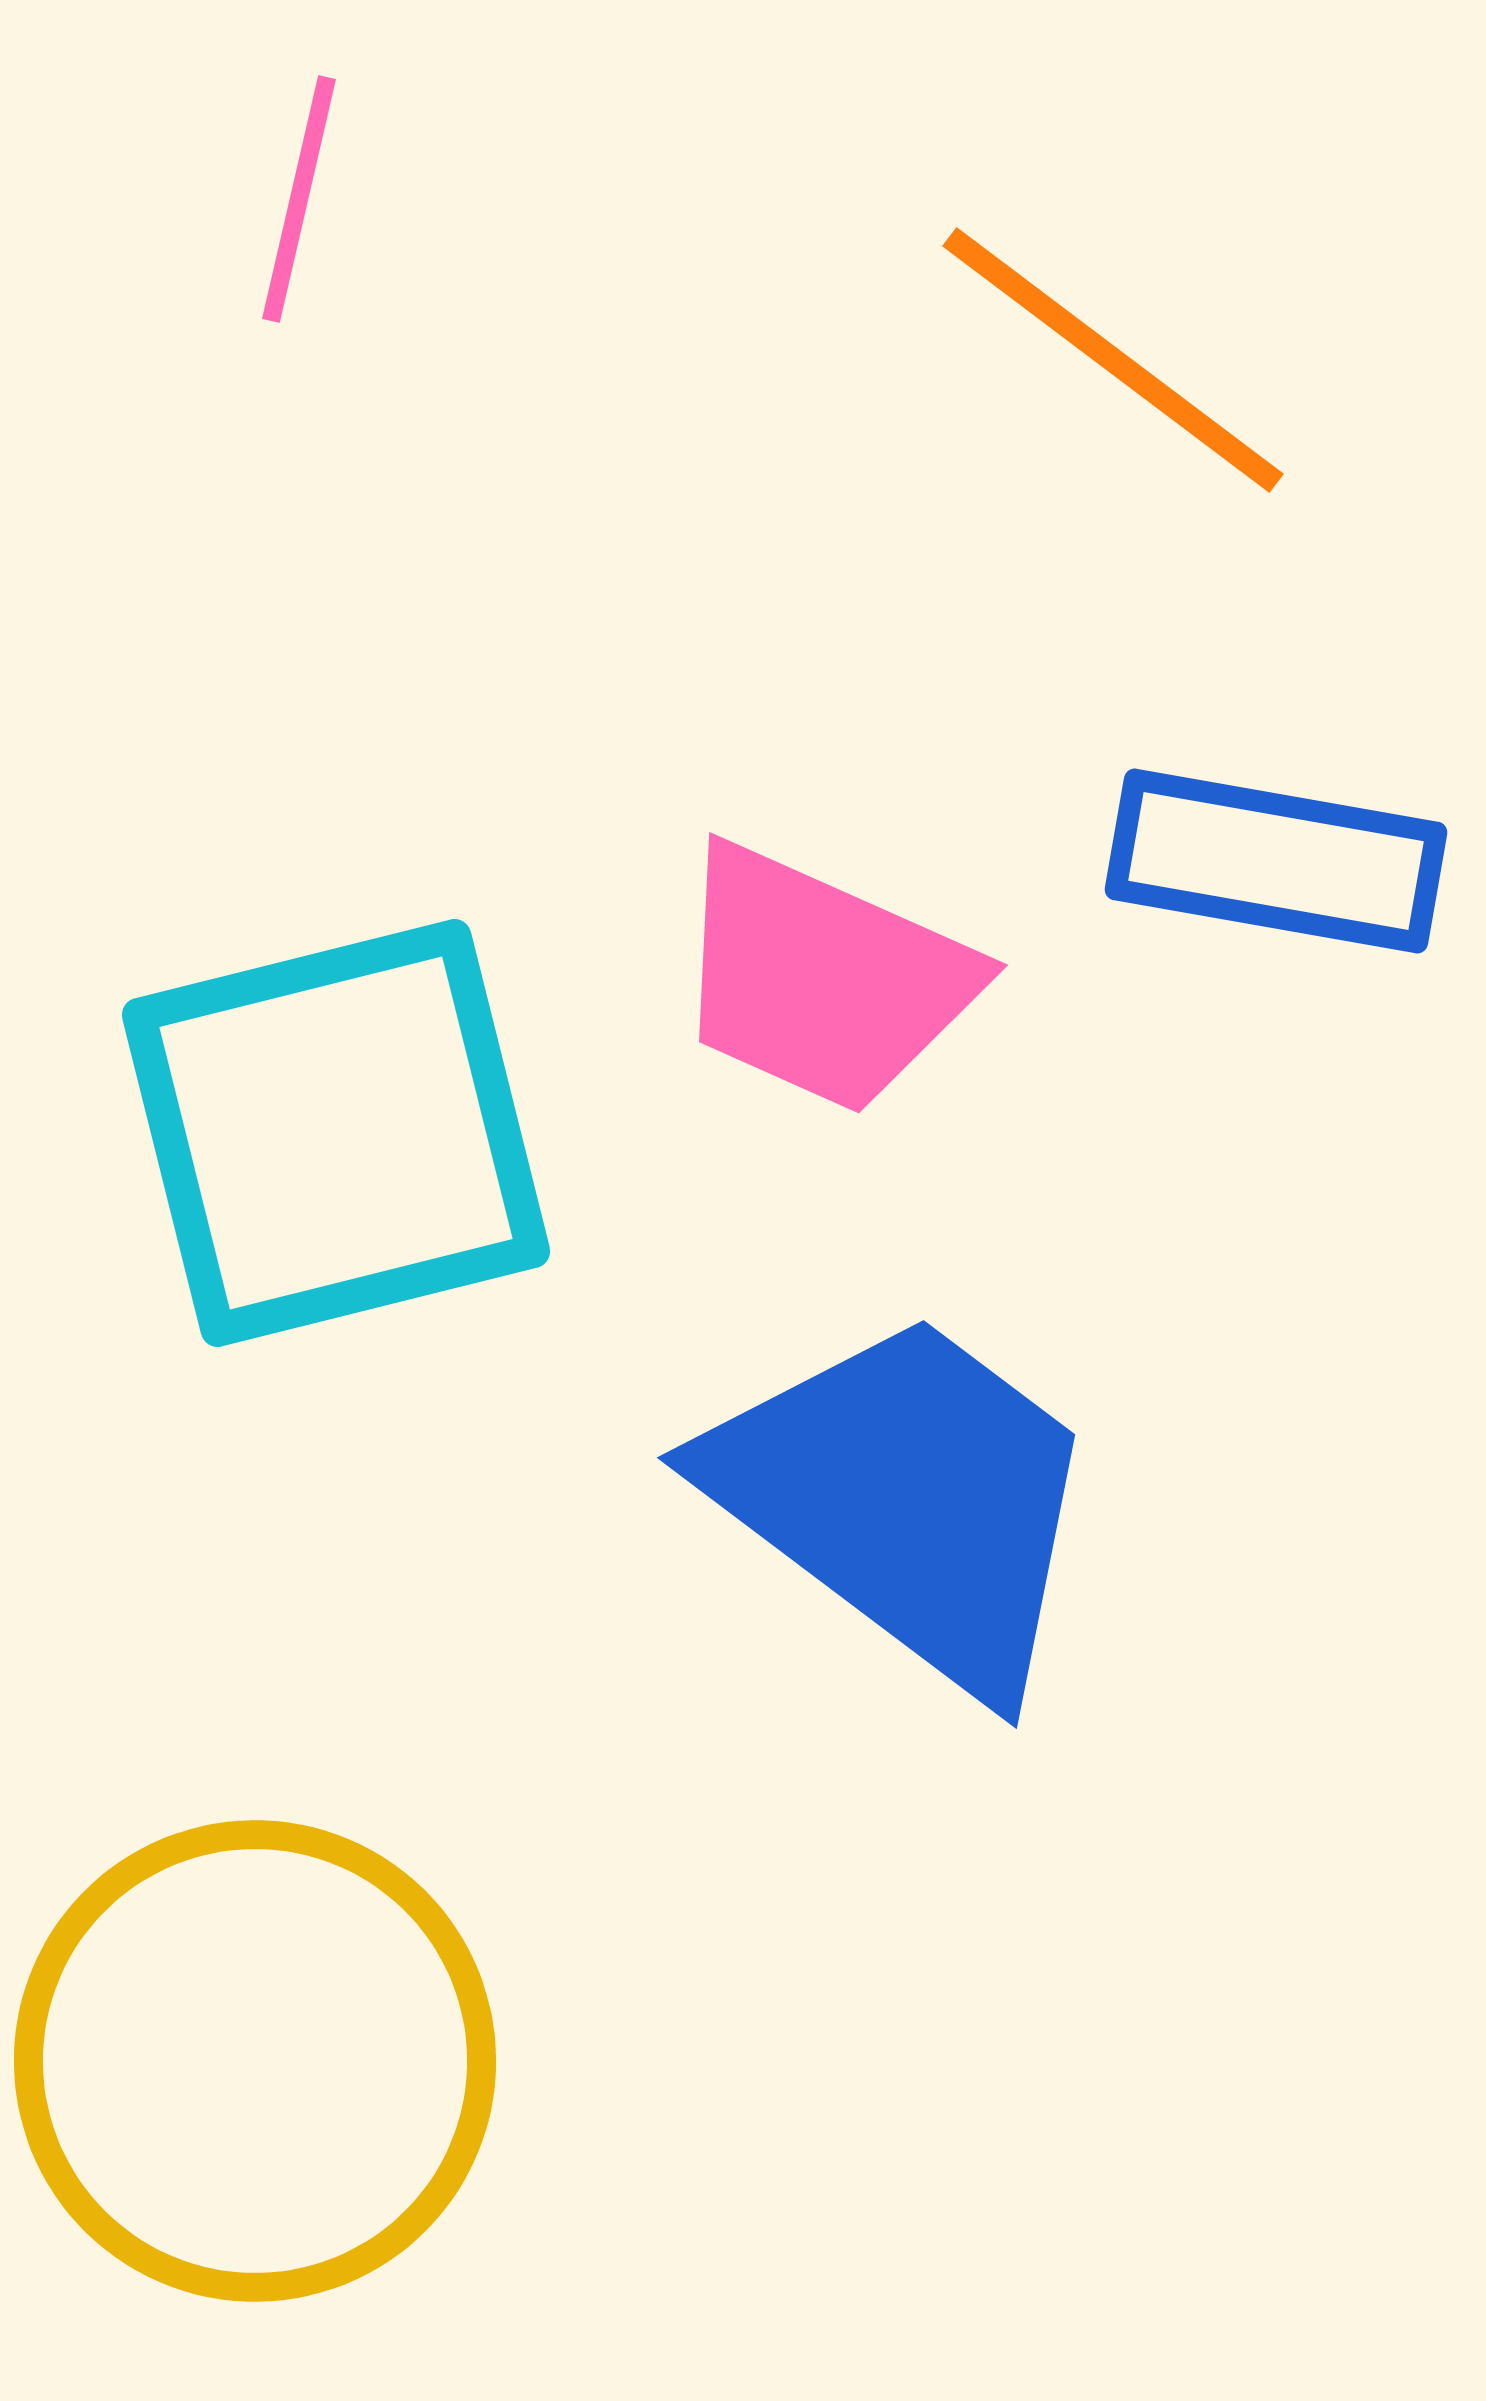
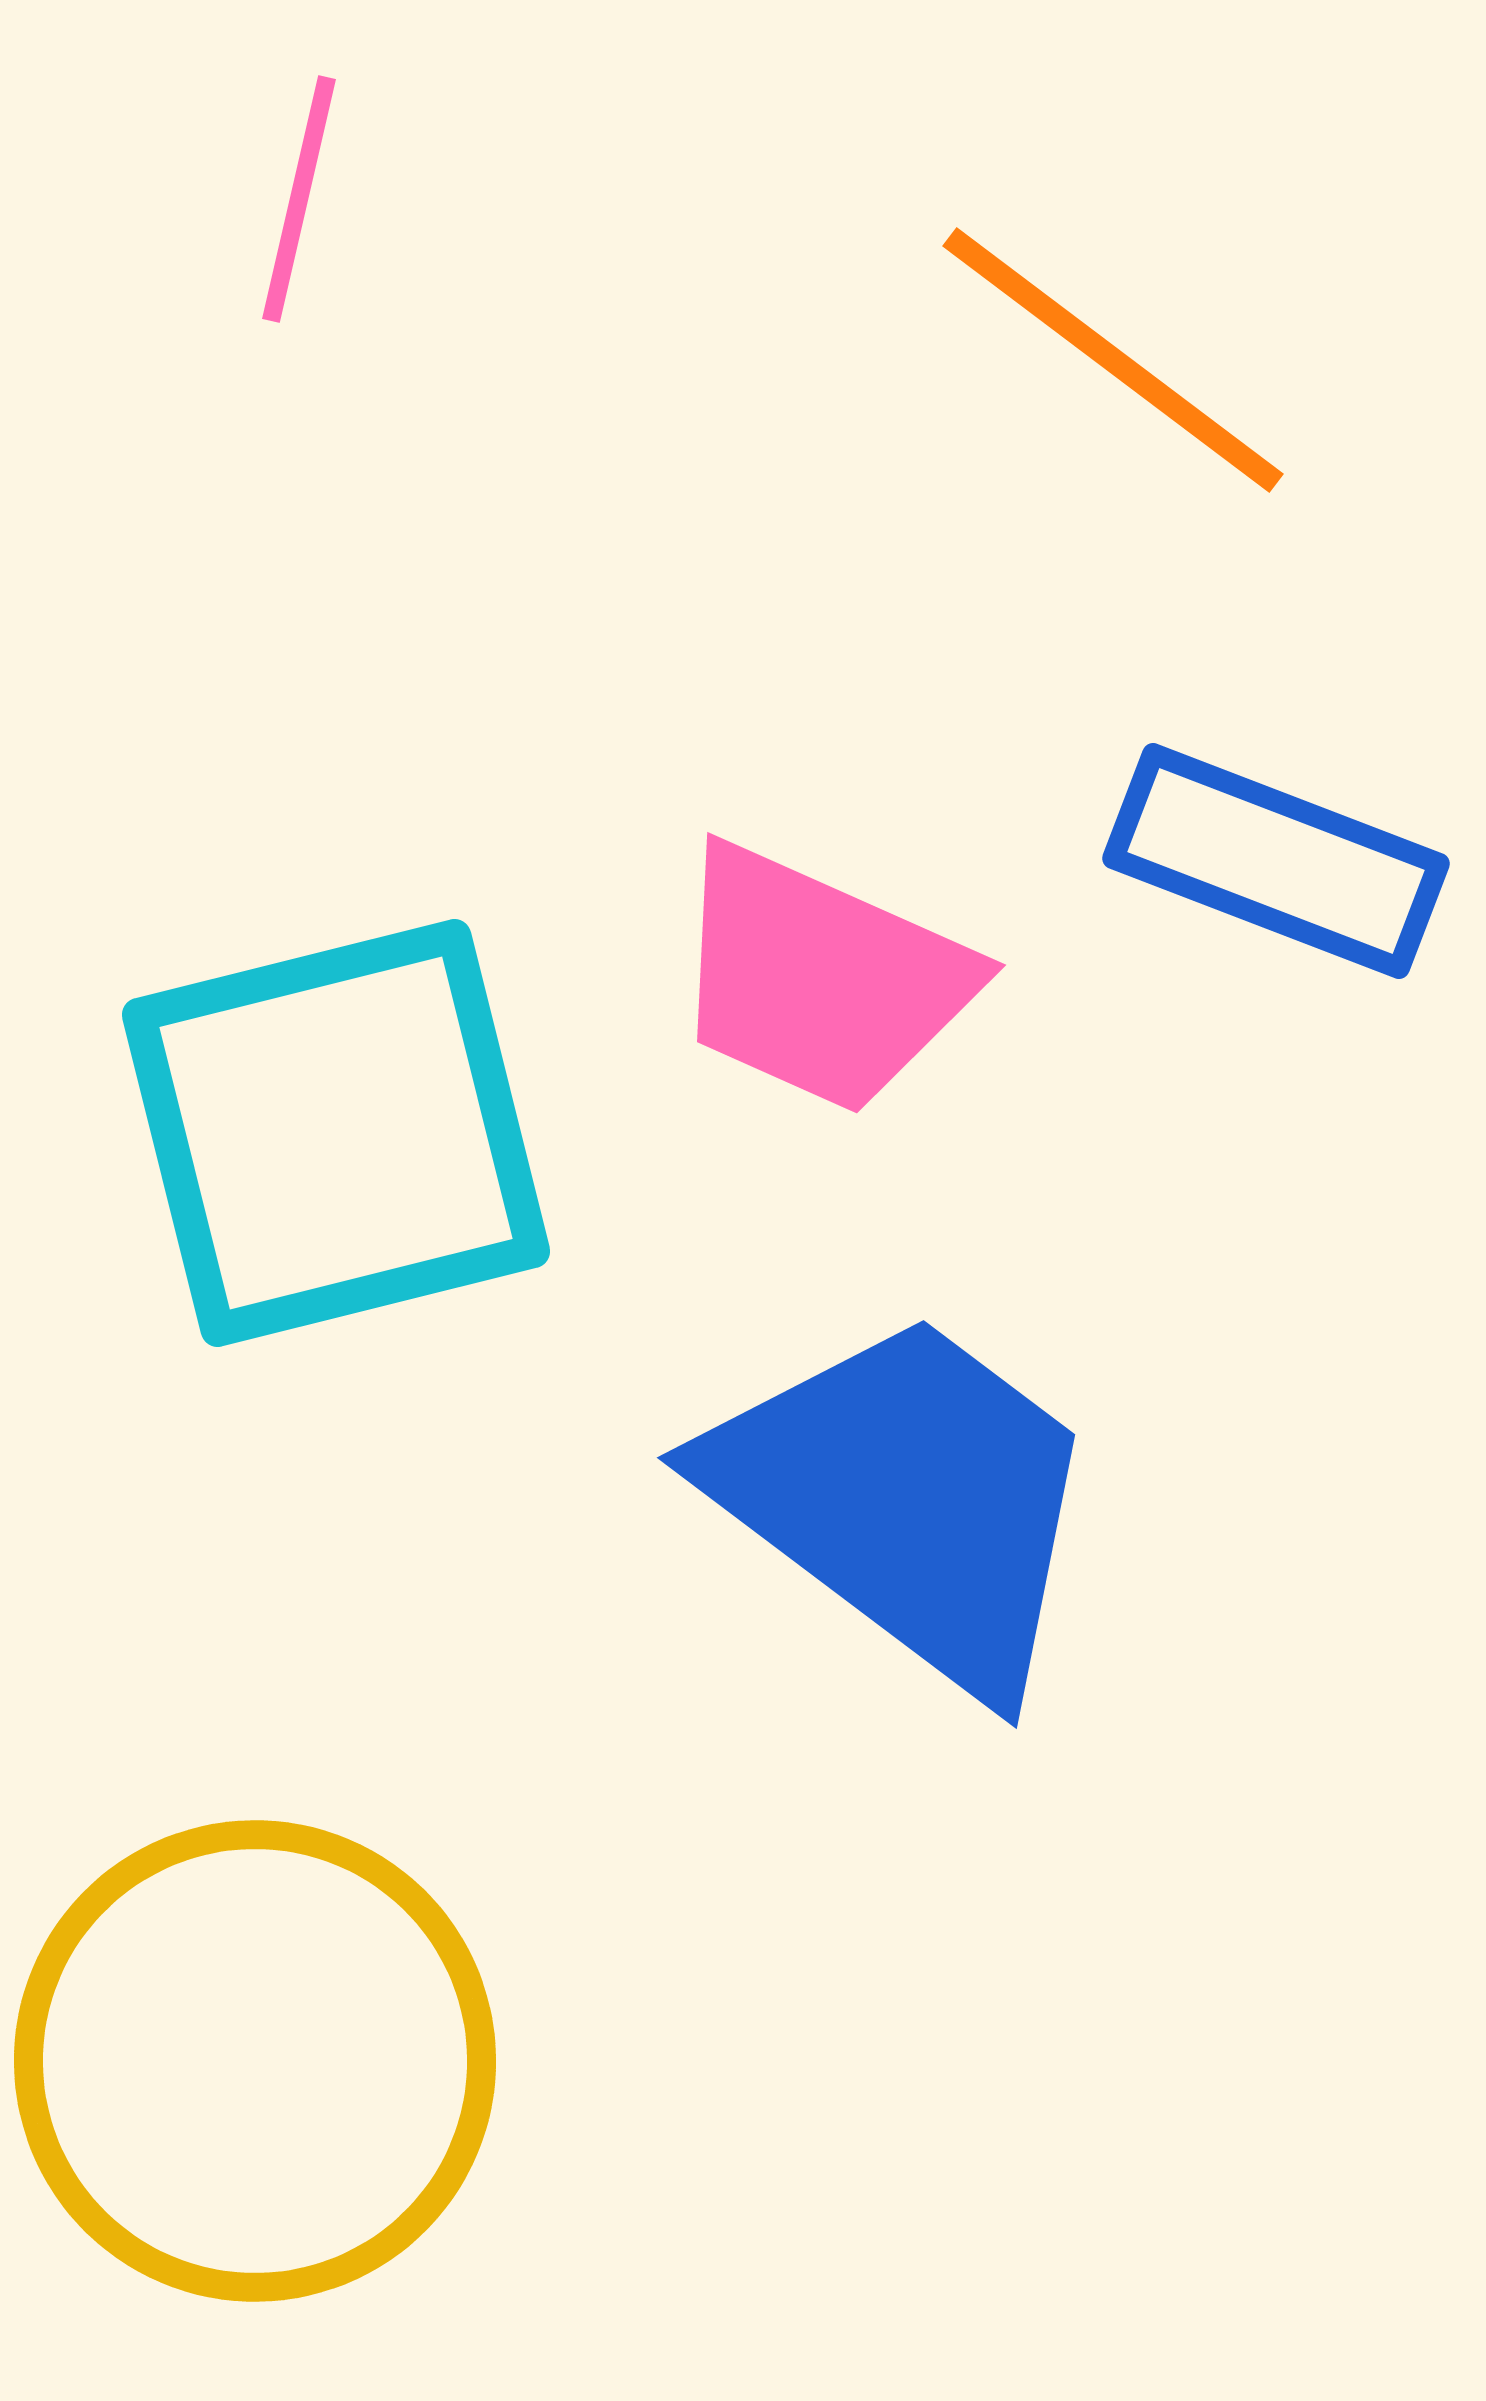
blue rectangle: rotated 11 degrees clockwise
pink trapezoid: moved 2 px left
